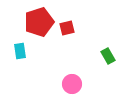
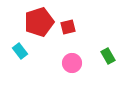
red square: moved 1 px right, 1 px up
cyan rectangle: rotated 28 degrees counterclockwise
pink circle: moved 21 px up
